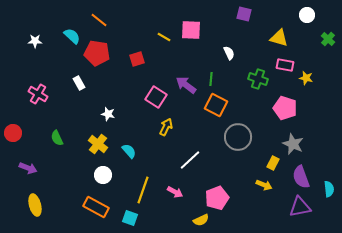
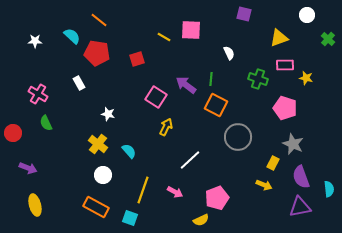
yellow triangle at (279, 38): rotated 36 degrees counterclockwise
pink rectangle at (285, 65): rotated 12 degrees counterclockwise
green semicircle at (57, 138): moved 11 px left, 15 px up
